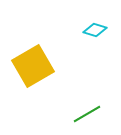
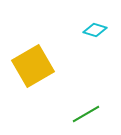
green line: moved 1 px left
